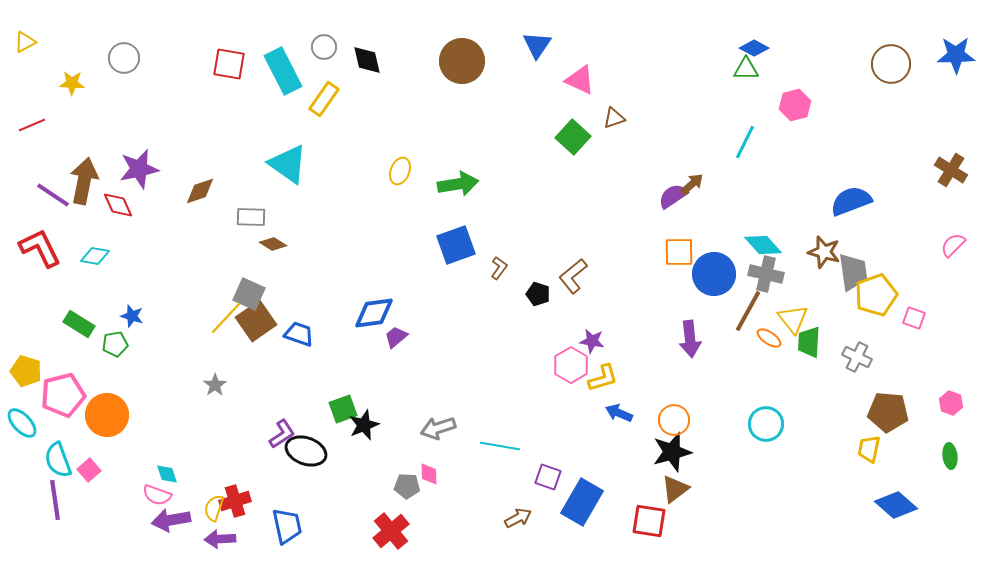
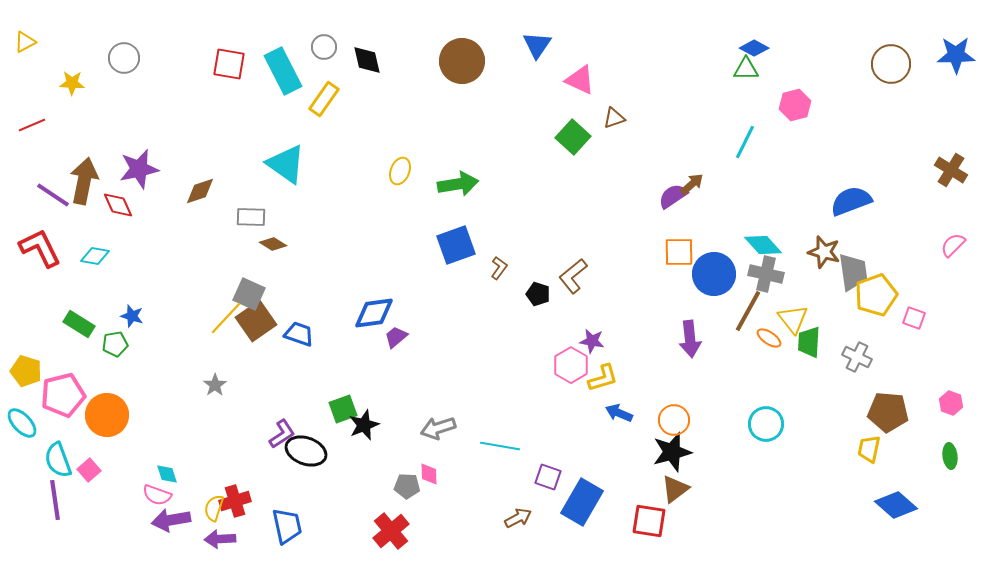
cyan triangle at (288, 164): moved 2 px left
